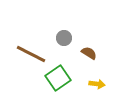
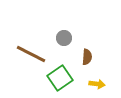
brown semicircle: moved 2 px left, 4 px down; rotated 63 degrees clockwise
green square: moved 2 px right
